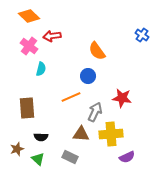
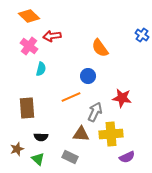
orange semicircle: moved 3 px right, 3 px up
